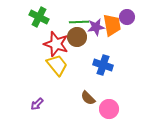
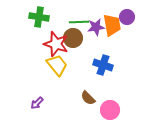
green cross: rotated 18 degrees counterclockwise
brown circle: moved 4 px left, 1 px down
purple arrow: moved 1 px up
pink circle: moved 1 px right, 1 px down
